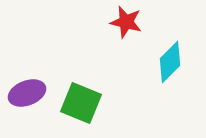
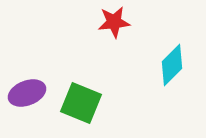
red star: moved 12 px left; rotated 20 degrees counterclockwise
cyan diamond: moved 2 px right, 3 px down
